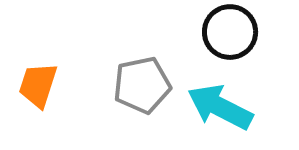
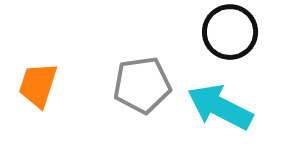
gray pentagon: rotated 4 degrees clockwise
